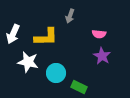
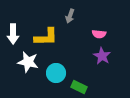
white arrow: rotated 24 degrees counterclockwise
